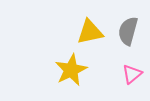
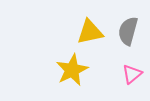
yellow star: moved 1 px right
